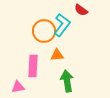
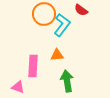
orange circle: moved 17 px up
pink triangle: rotated 32 degrees clockwise
